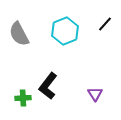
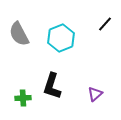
cyan hexagon: moved 4 px left, 7 px down
black L-shape: moved 4 px right; rotated 20 degrees counterclockwise
purple triangle: rotated 21 degrees clockwise
